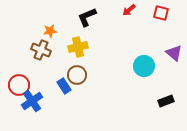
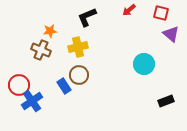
purple triangle: moved 3 px left, 19 px up
cyan circle: moved 2 px up
brown circle: moved 2 px right
